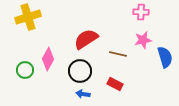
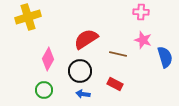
pink star: rotated 30 degrees clockwise
green circle: moved 19 px right, 20 px down
